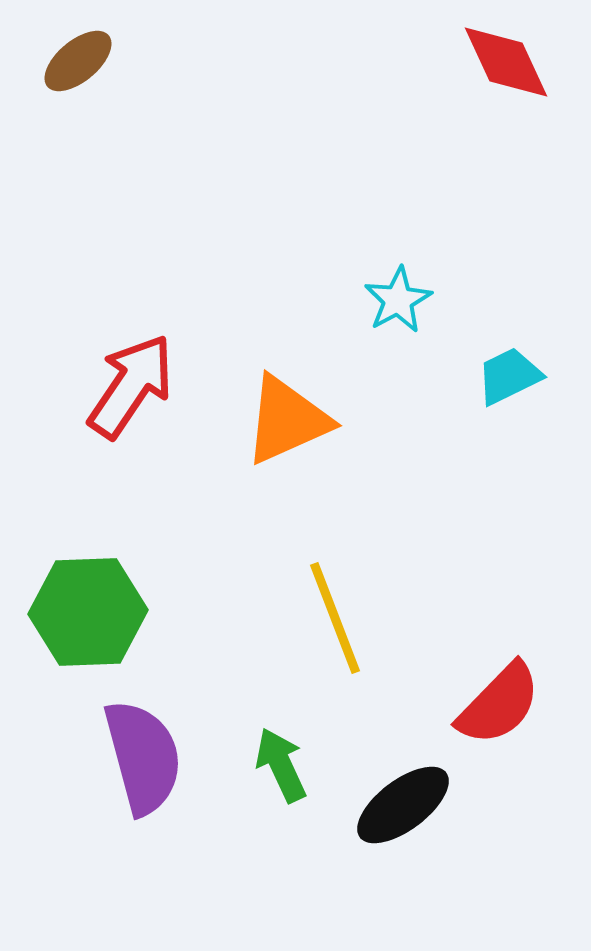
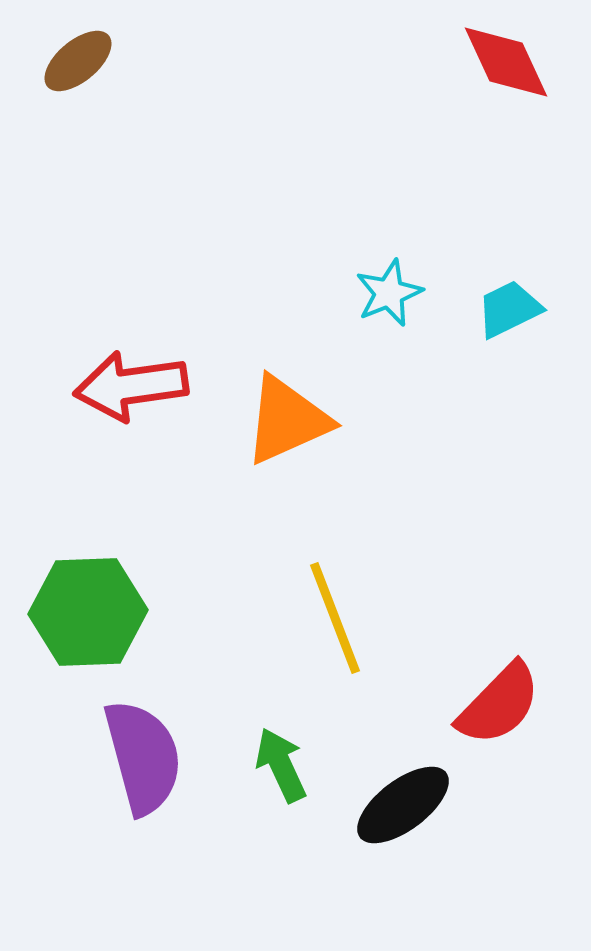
cyan star: moved 9 px left, 7 px up; rotated 6 degrees clockwise
cyan trapezoid: moved 67 px up
red arrow: rotated 132 degrees counterclockwise
